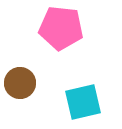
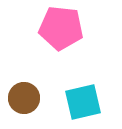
brown circle: moved 4 px right, 15 px down
